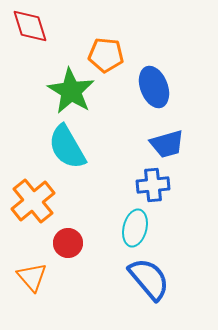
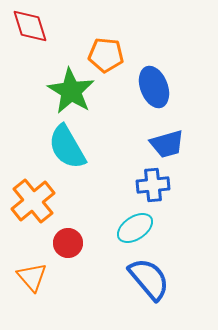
cyan ellipse: rotated 42 degrees clockwise
